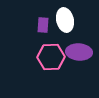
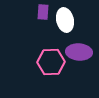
purple rectangle: moved 13 px up
pink hexagon: moved 5 px down
